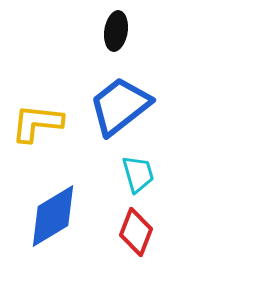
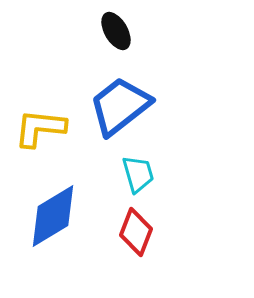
black ellipse: rotated 39 degrees counterclockwise
yellow L-shape: moved 3 px right, 5 px down
